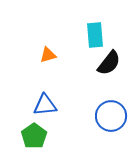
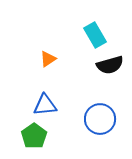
cyan rectangle: rotated 25 degrees counterclockwise
orange triangle: moved 4 px down; rotated 18 degrees counterclockwise
black semicircle: moved 1 px right, 2 px down; rotated 36 degrees clockwise
blue circle: moved 11 px left, 3 px down
